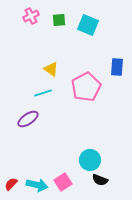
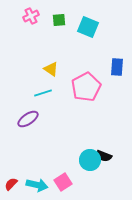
cyan square: moved 2 px down
black semicircle: moved 4 px right, 24 px up
